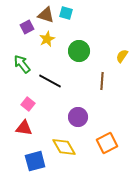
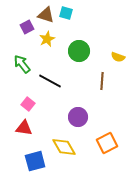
yellow semicircle: moved 4 px left, 1 px down; rotated 104 degrees counterclockwise
